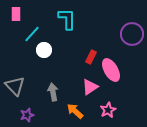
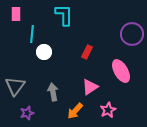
cyan L-shape: moved 3 px left, 4 px up
cyan line: rotated 36 degrees counterclockwise
white circle: moved 2 px down
red rectangle: moved 4 px left, 5 px up
pink ellipse: moved 10 px right, 1 px down
gray triangle: rotated 20 degrees clockwise
orange arrow: rotated 90 degrees counterclockwise
purple star: moved 2 px up
